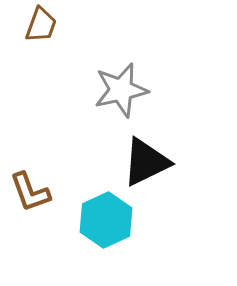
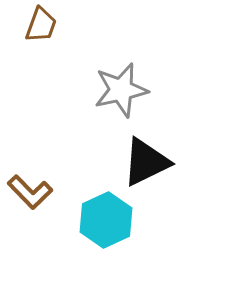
brown L-shape: rotated 24 degrees counterclockwise
